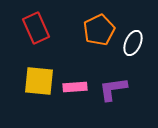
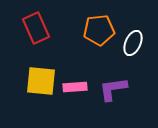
orange pentagon: rotated 20 degrees clockwise
yellow square: moved 2 px right
